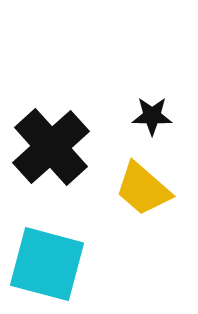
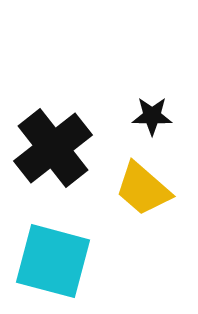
black cross: moved 2 px right, 1 px down; rotated 4 degrees clockwise
cyan square: moved 6 px right, 3 px up
